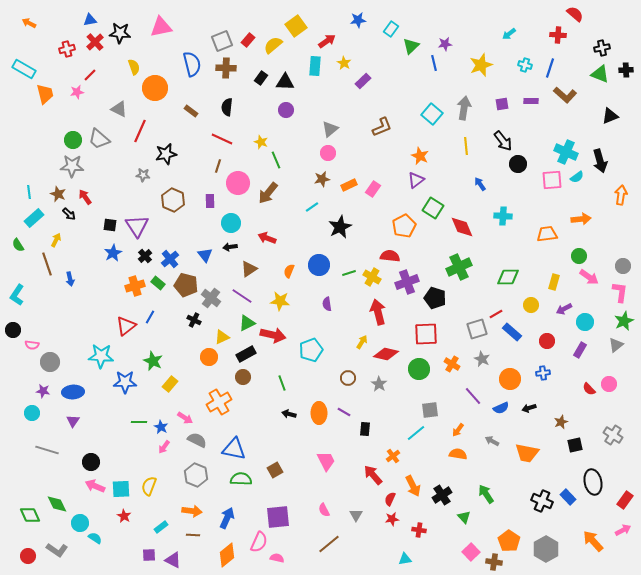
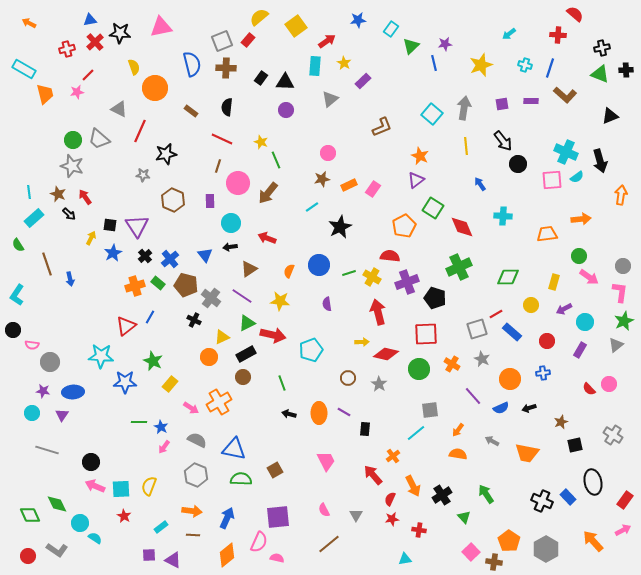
yellow semicircle at (273, 45): moved 14 px left, 28 px up
red line at (90, 75): moved 2 px left
gray triangle at (330, 129): moved 30 px up
gray star at (72, 166): rotated 15 degrees clockwise
yellow arrow at (56, 240): moved 35 px right, 2 px up
yellow arrow at (362, 342): rotated 56 degrees clockwise
pink arrow at (185, 418): moved 6 px right, 10 px up
purple triangle at (73, 421): moved 11 px left, 6 px up
